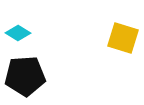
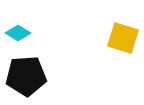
black pentagon: moved 1 px right
